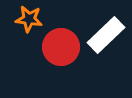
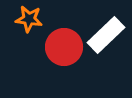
red circle: moved 3 px right
